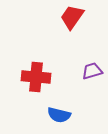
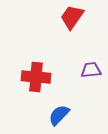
purple trapezoid: moved 1 px left, 1 px up; rotated 10 degrees clockwise
blue semicircle: rotated 120 degrees clockwise
